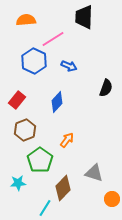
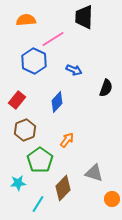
blue arrow: moved 5 px right, 4 px down
cyan line: moved 7 px left, 4 px up
